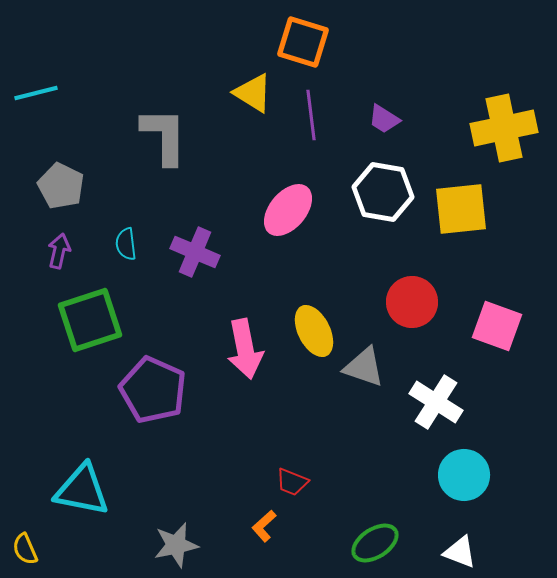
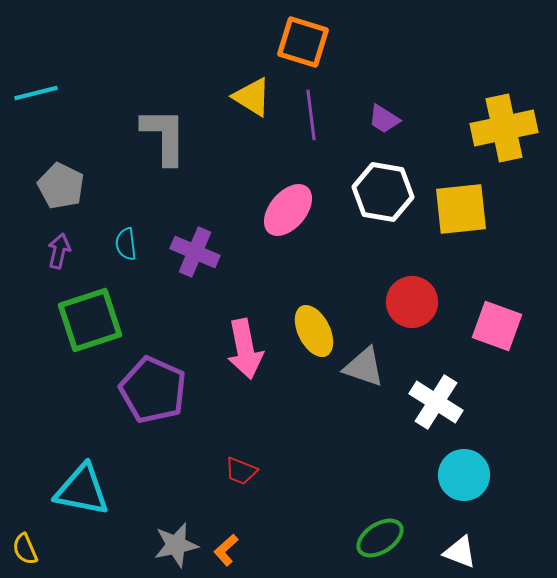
yellow triangle: moved 1 px left, 4 px down
red trapezoid: moved 51 px left, 11 px up
orange L-shape: moved 38 px left, 24 px down
green ellipse: moved 5 px right, 5 px up
